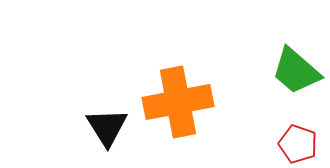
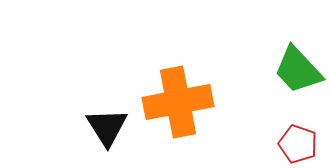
green trapezoid: moved 2 px right, 1 px up; rotated 6 degrees clockwise
